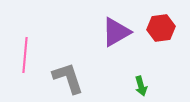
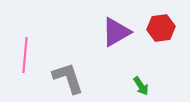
green arrow: rotated 18 degrees counterclockwise
